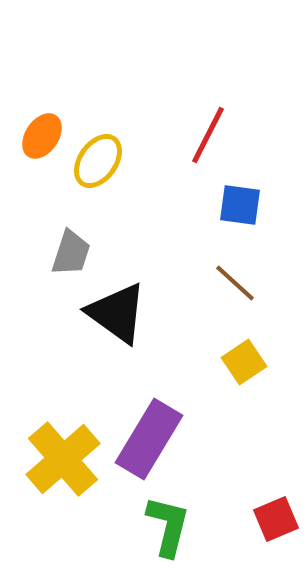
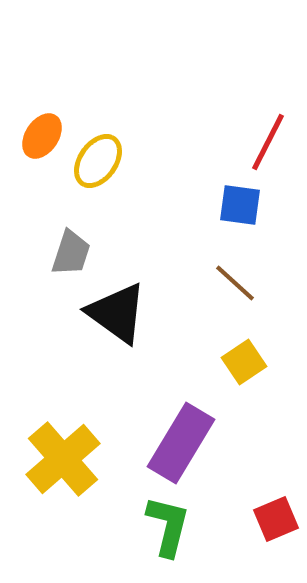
red line: moved 60 px right, 7 px down
purple rectangle: moved 32 px right, 4 px down
